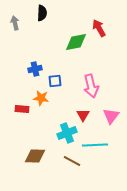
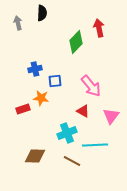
gray arrow: moved 3 px right
red arrow: rotated 18 degrees clockwise
green diamond: rotated 35 degrees counterclockwise
pink arrow: rotated 25 degrees counterclockwise
red rectangle: moved 1 px right; rotated 24 degrees counterclockwise
red triangle: moved 4 px up; rotated 32 degrees counterclockwise
